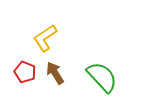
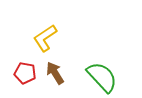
red pentagon: moved 1 px down; rotated 10 degrees counterclockwise
